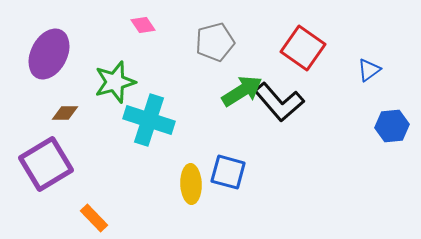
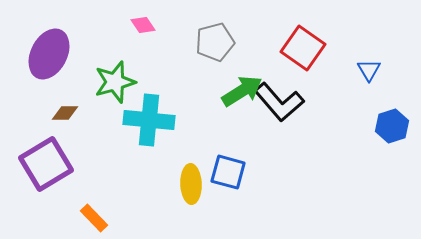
blue triangle: rotated 25 degrees counterclockwise
cyan cross: rotated 12 degrees counterclockwise
blue hexagon: rotated 12 degrees counterclockwise
